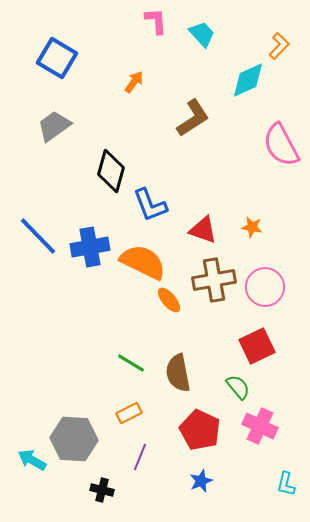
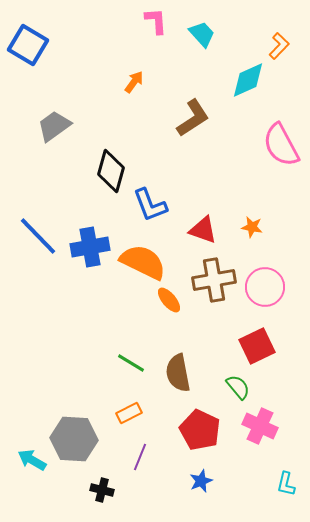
blue square: moved 29 px left, 13 px up
